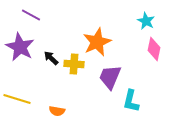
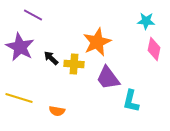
purple line: moved 2 px right
cyan star: rotated 24 degrees counterclockwise
purple trapezoid: moved 2 px left, 1 px down; rotated 60 degrees counterclockwise
yellow line: moved 2 px right, 1 px up
